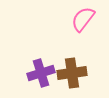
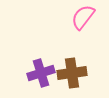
pink semicircle: moved 2 px up
